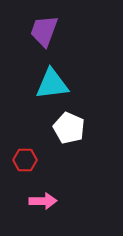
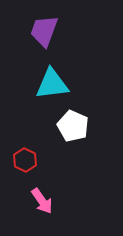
white pentagon: moved 4 px right, 2 px up
red hexagon: rotated 25 degrees clockwise
pink arrow: moved 1 px left; rotated 56 degrees clockwise
